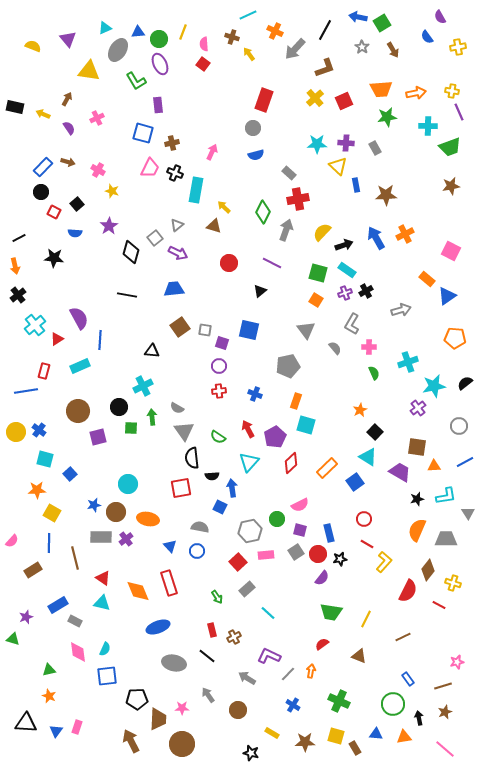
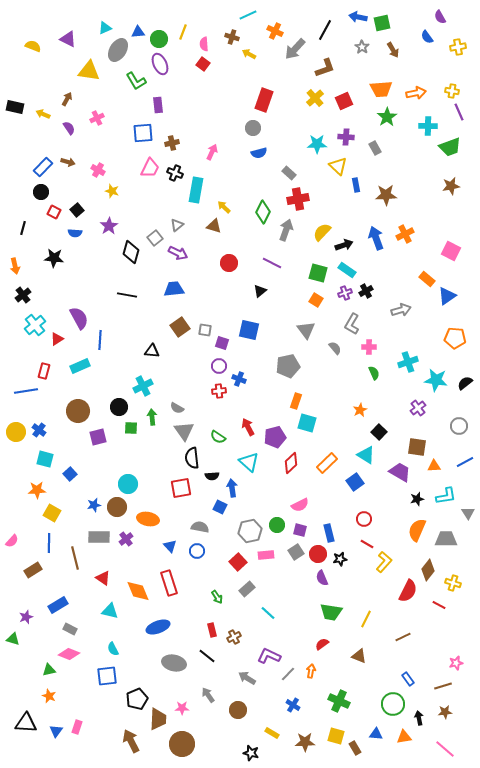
green square at (382, 23): rotated 18 degrees clockwise
purple triangle at (68, 39): rotated 24 degrees counterclockwise
yellow arrow at (249, 54): rotated 24 degrees counterclockwise
green star at (387, 117): rotated 24 degrees counterclockwise
blue square at (143, 133): rotated 20 degrees counterclockwise
purple cross at (346, 143): moved 6 px up
blue semicircle at (256, 155): moved 3 px right, 2 px up
black square at (77, 204): moved 6 px down
black line at (19, 238): moved 4 px right, 10 px up; rotated 48 degrees counterclockwise
blue arrow at (376, 238): rotated 10 degrees clockwise
black cross at (18, 295): moved 5 px right
cyan star at (434, 386): moved 2 px right, 6 px up; rotated 20 degrees clockwise
blue cross at (255, 394): moved 16 px left, 15 px up
cyan square at (306, 425): moved 1 px right, 2 px up
red arrow at (248, 429): moved 2 px up
black square at (375, 432): moved 4 px right
purple pentagon at (275, 437): rotated 15 degrees clockwise
cyan triangle at (368, 457): moved 2 px left, 2 px up
cyan triangle at (249, 462): rotated 30 degrees counterclockwise
orange rectangle at (327, 468): moved 5 px up
brown circle at (116, 512): moved 1 px right, 5 px up
green circle at (277, 519): moved 6 px down
gray rectangle at (101, 537): moved 2 px left
purple semicircle at (322, 578): rotated 119 degrees clockwise
cyan triangle at (102, 603): moved 8 px right, 8 px down
gray rectangle at (75, 621): moved 5 px left, 8 px down
cyan semicircle at (105, 649): moved 8 px right; rotated 128 degrees clockwise
pink diamond at (78, 652): moved 9 px left, 2 px down; rotated 60 degrees counterclockwise
pink star at (457, 662): moved 1 px left, 1 px down
black pentagon at (137, 699): rotated 20 degrees counterclockwise
brown star at (445, 712): rotated 16 degrees clockwise
